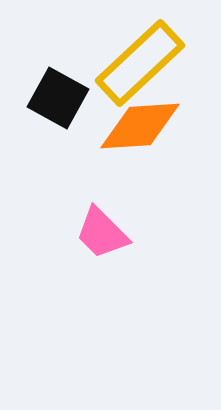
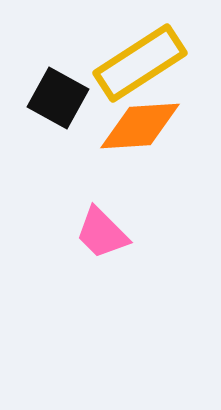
yellow rectangle: rotated 10 degrees clockwise
